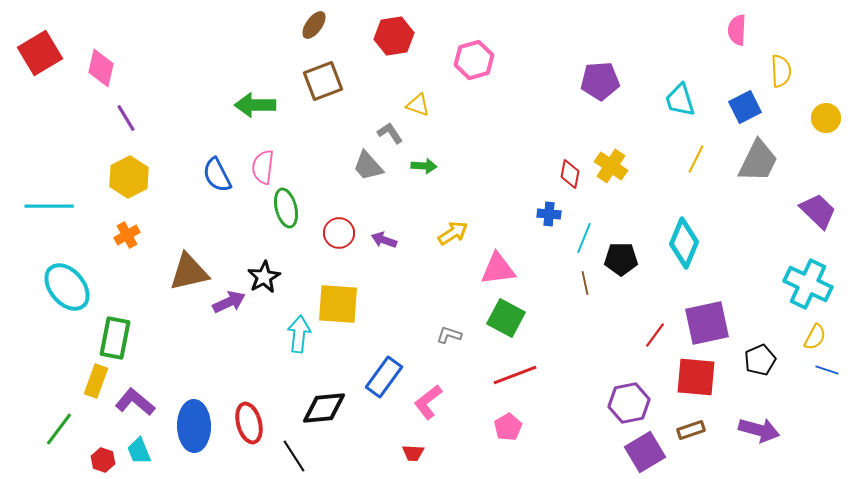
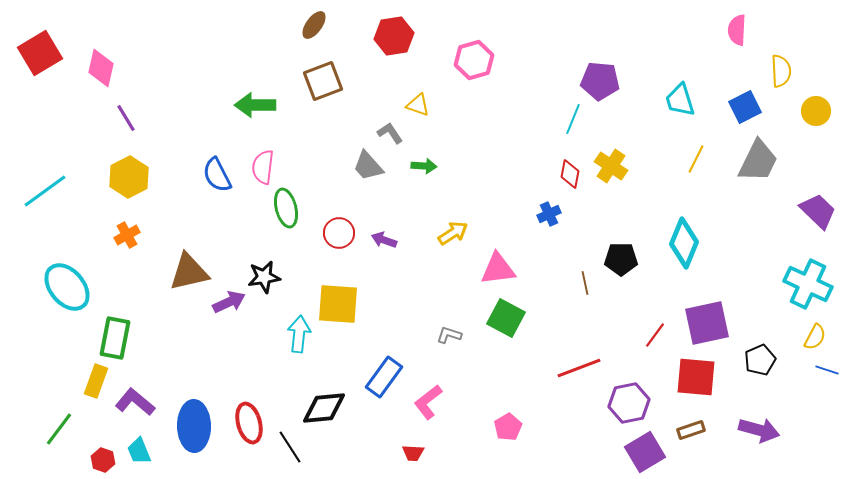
purple pentagon at (600, 81): rotated 9 degrees clockwise
yellow circle at (826, 118): moved 10 px left, 7 px up
cyan line at (49, 206): moved 4 px left, 15 px up; rotated 36 degrees counterclockwise
blue cross at (549, 214): rotated 30 degrees counterclockwise
cyan line at (584, 238): moved 11 px left, 119 px up
black star at (264, 277): rotated 20 degrees clockwise
red line at (515, 375): moved 64 px right, 7 px up
black line at (294, 456): moved 4 px left, 9 px up
